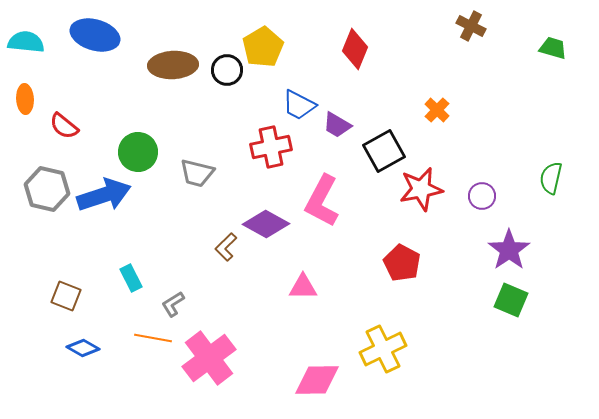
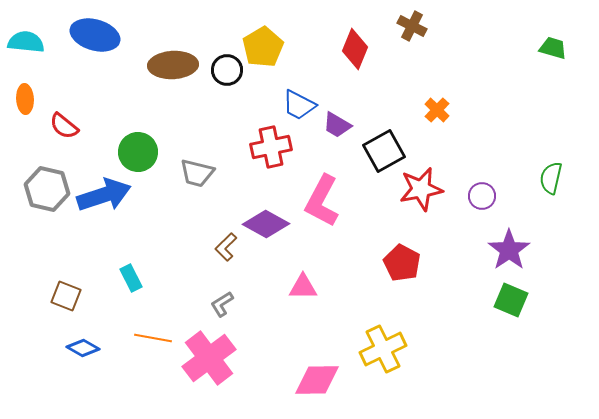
brown cross: moved 59 px left
gray L-shape: moved 49 px right
